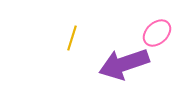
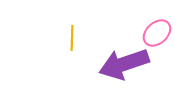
yellow line: rotated 15 degrees counterclockwise
